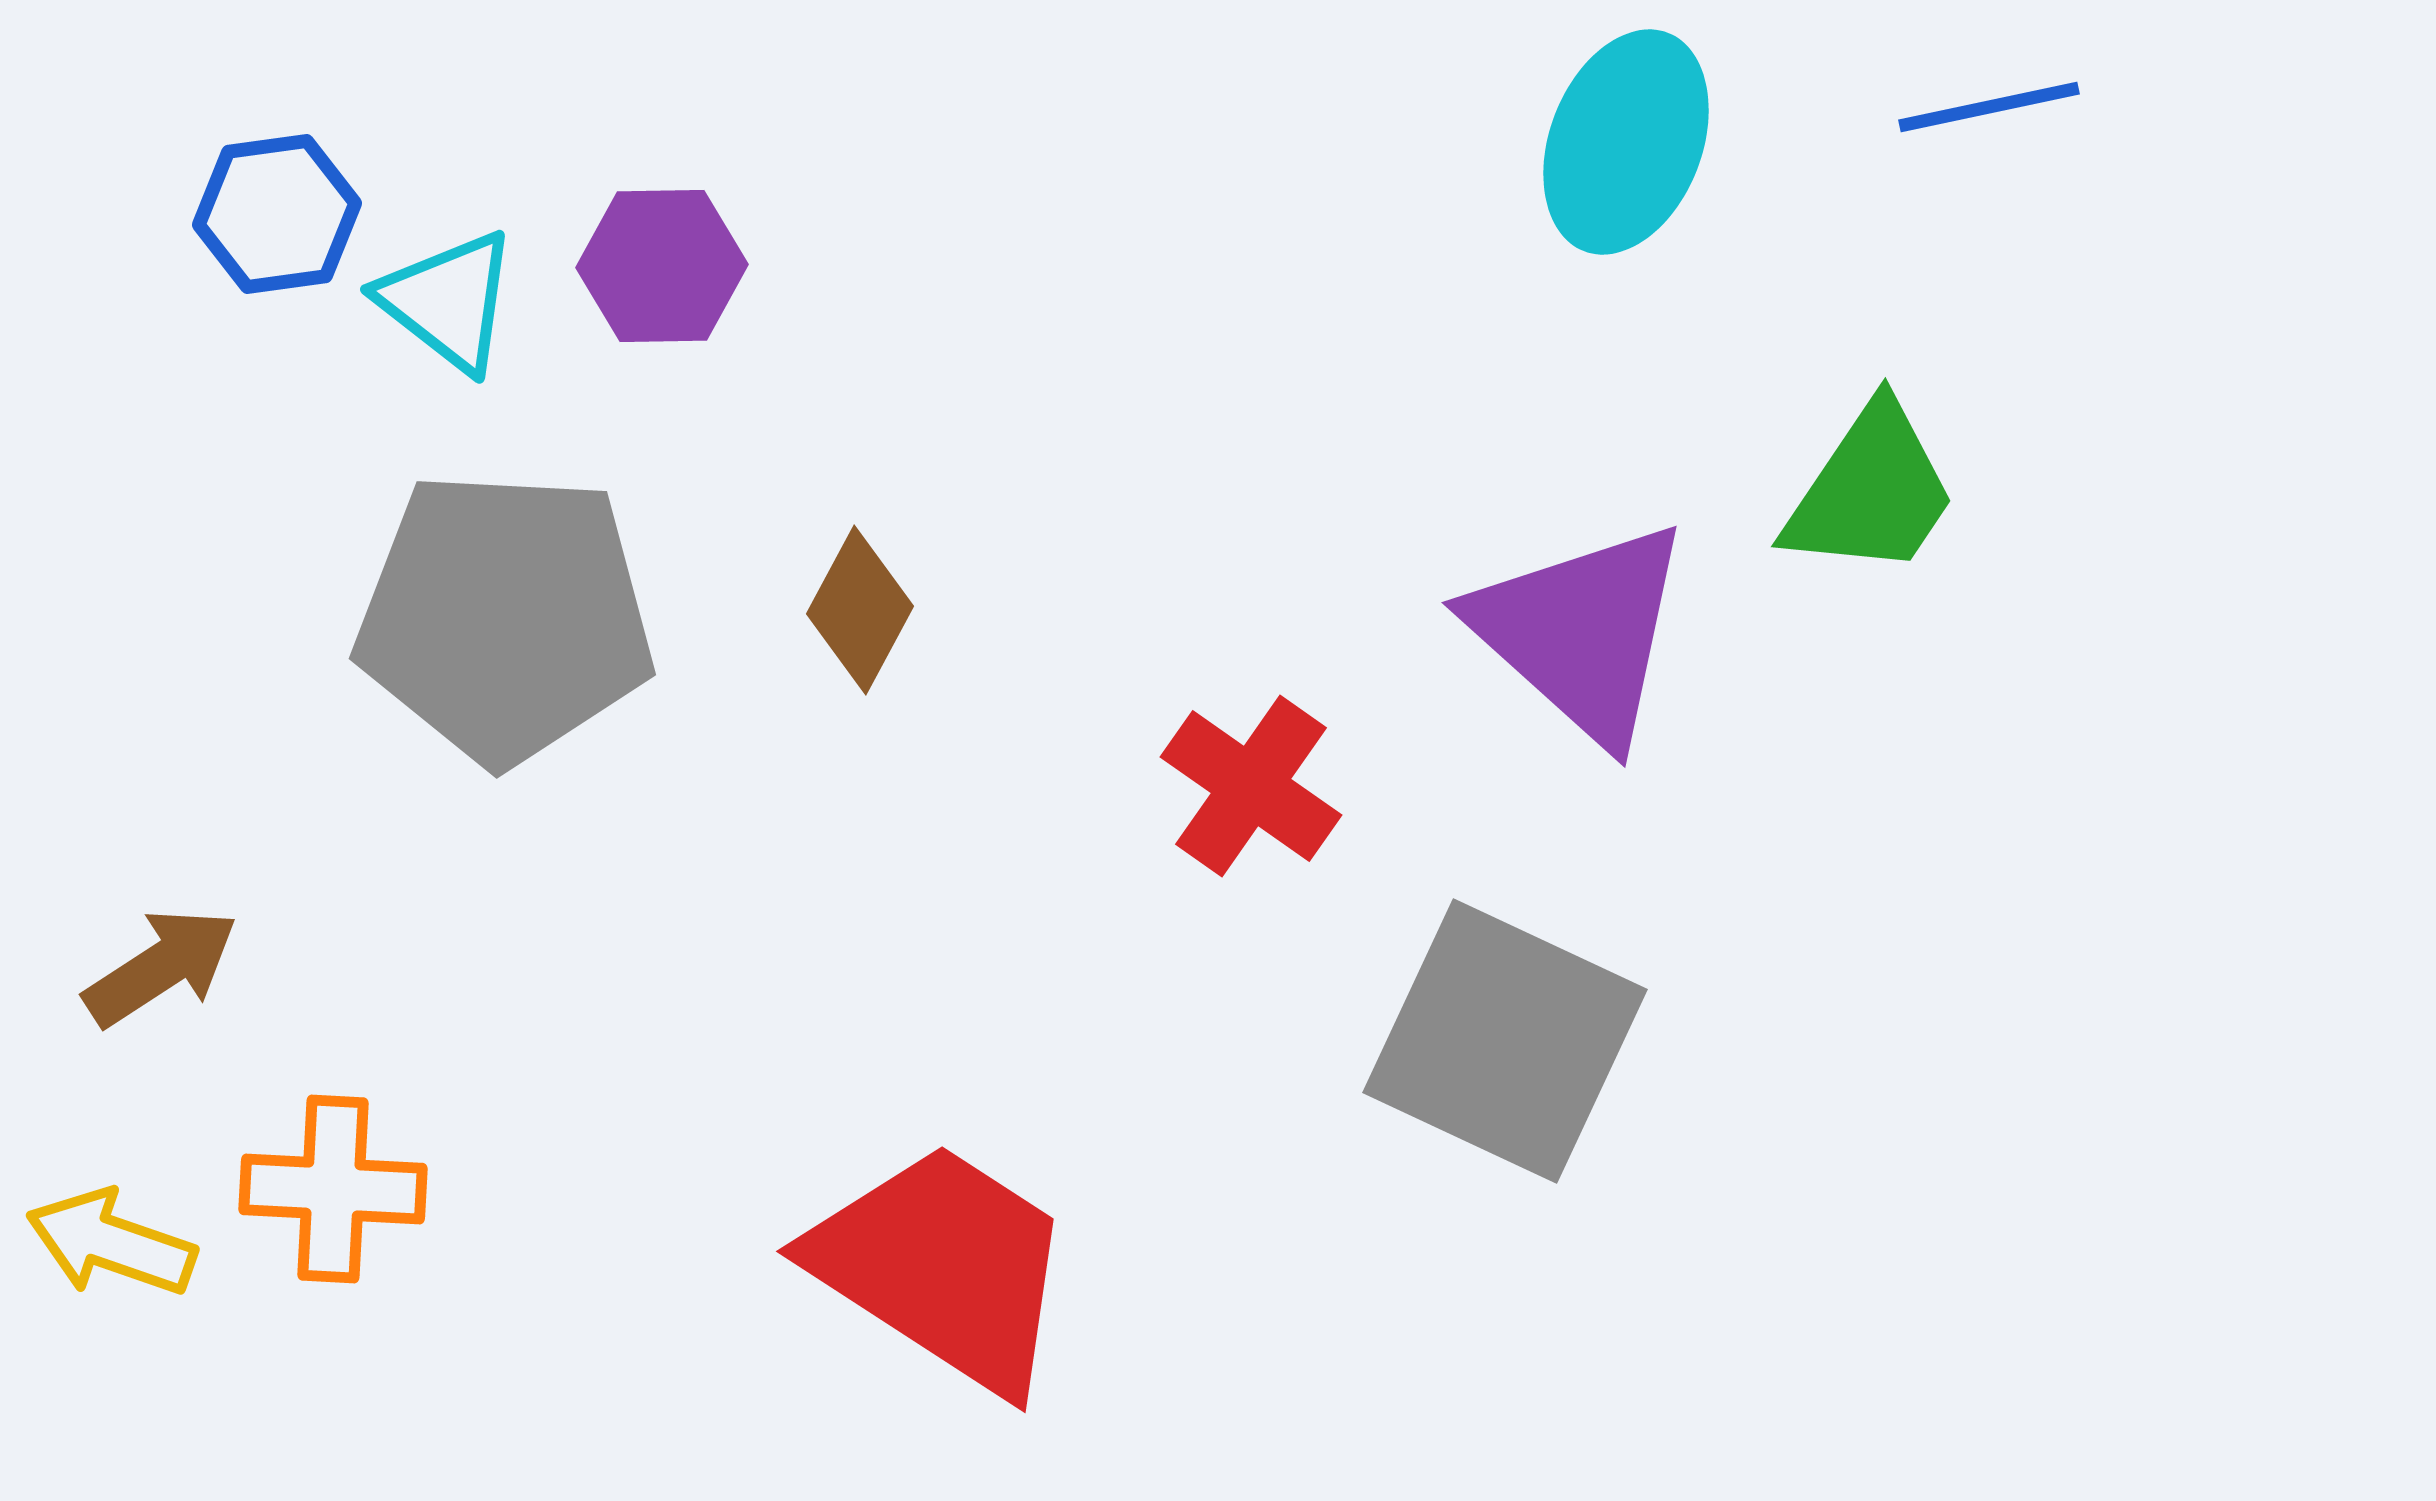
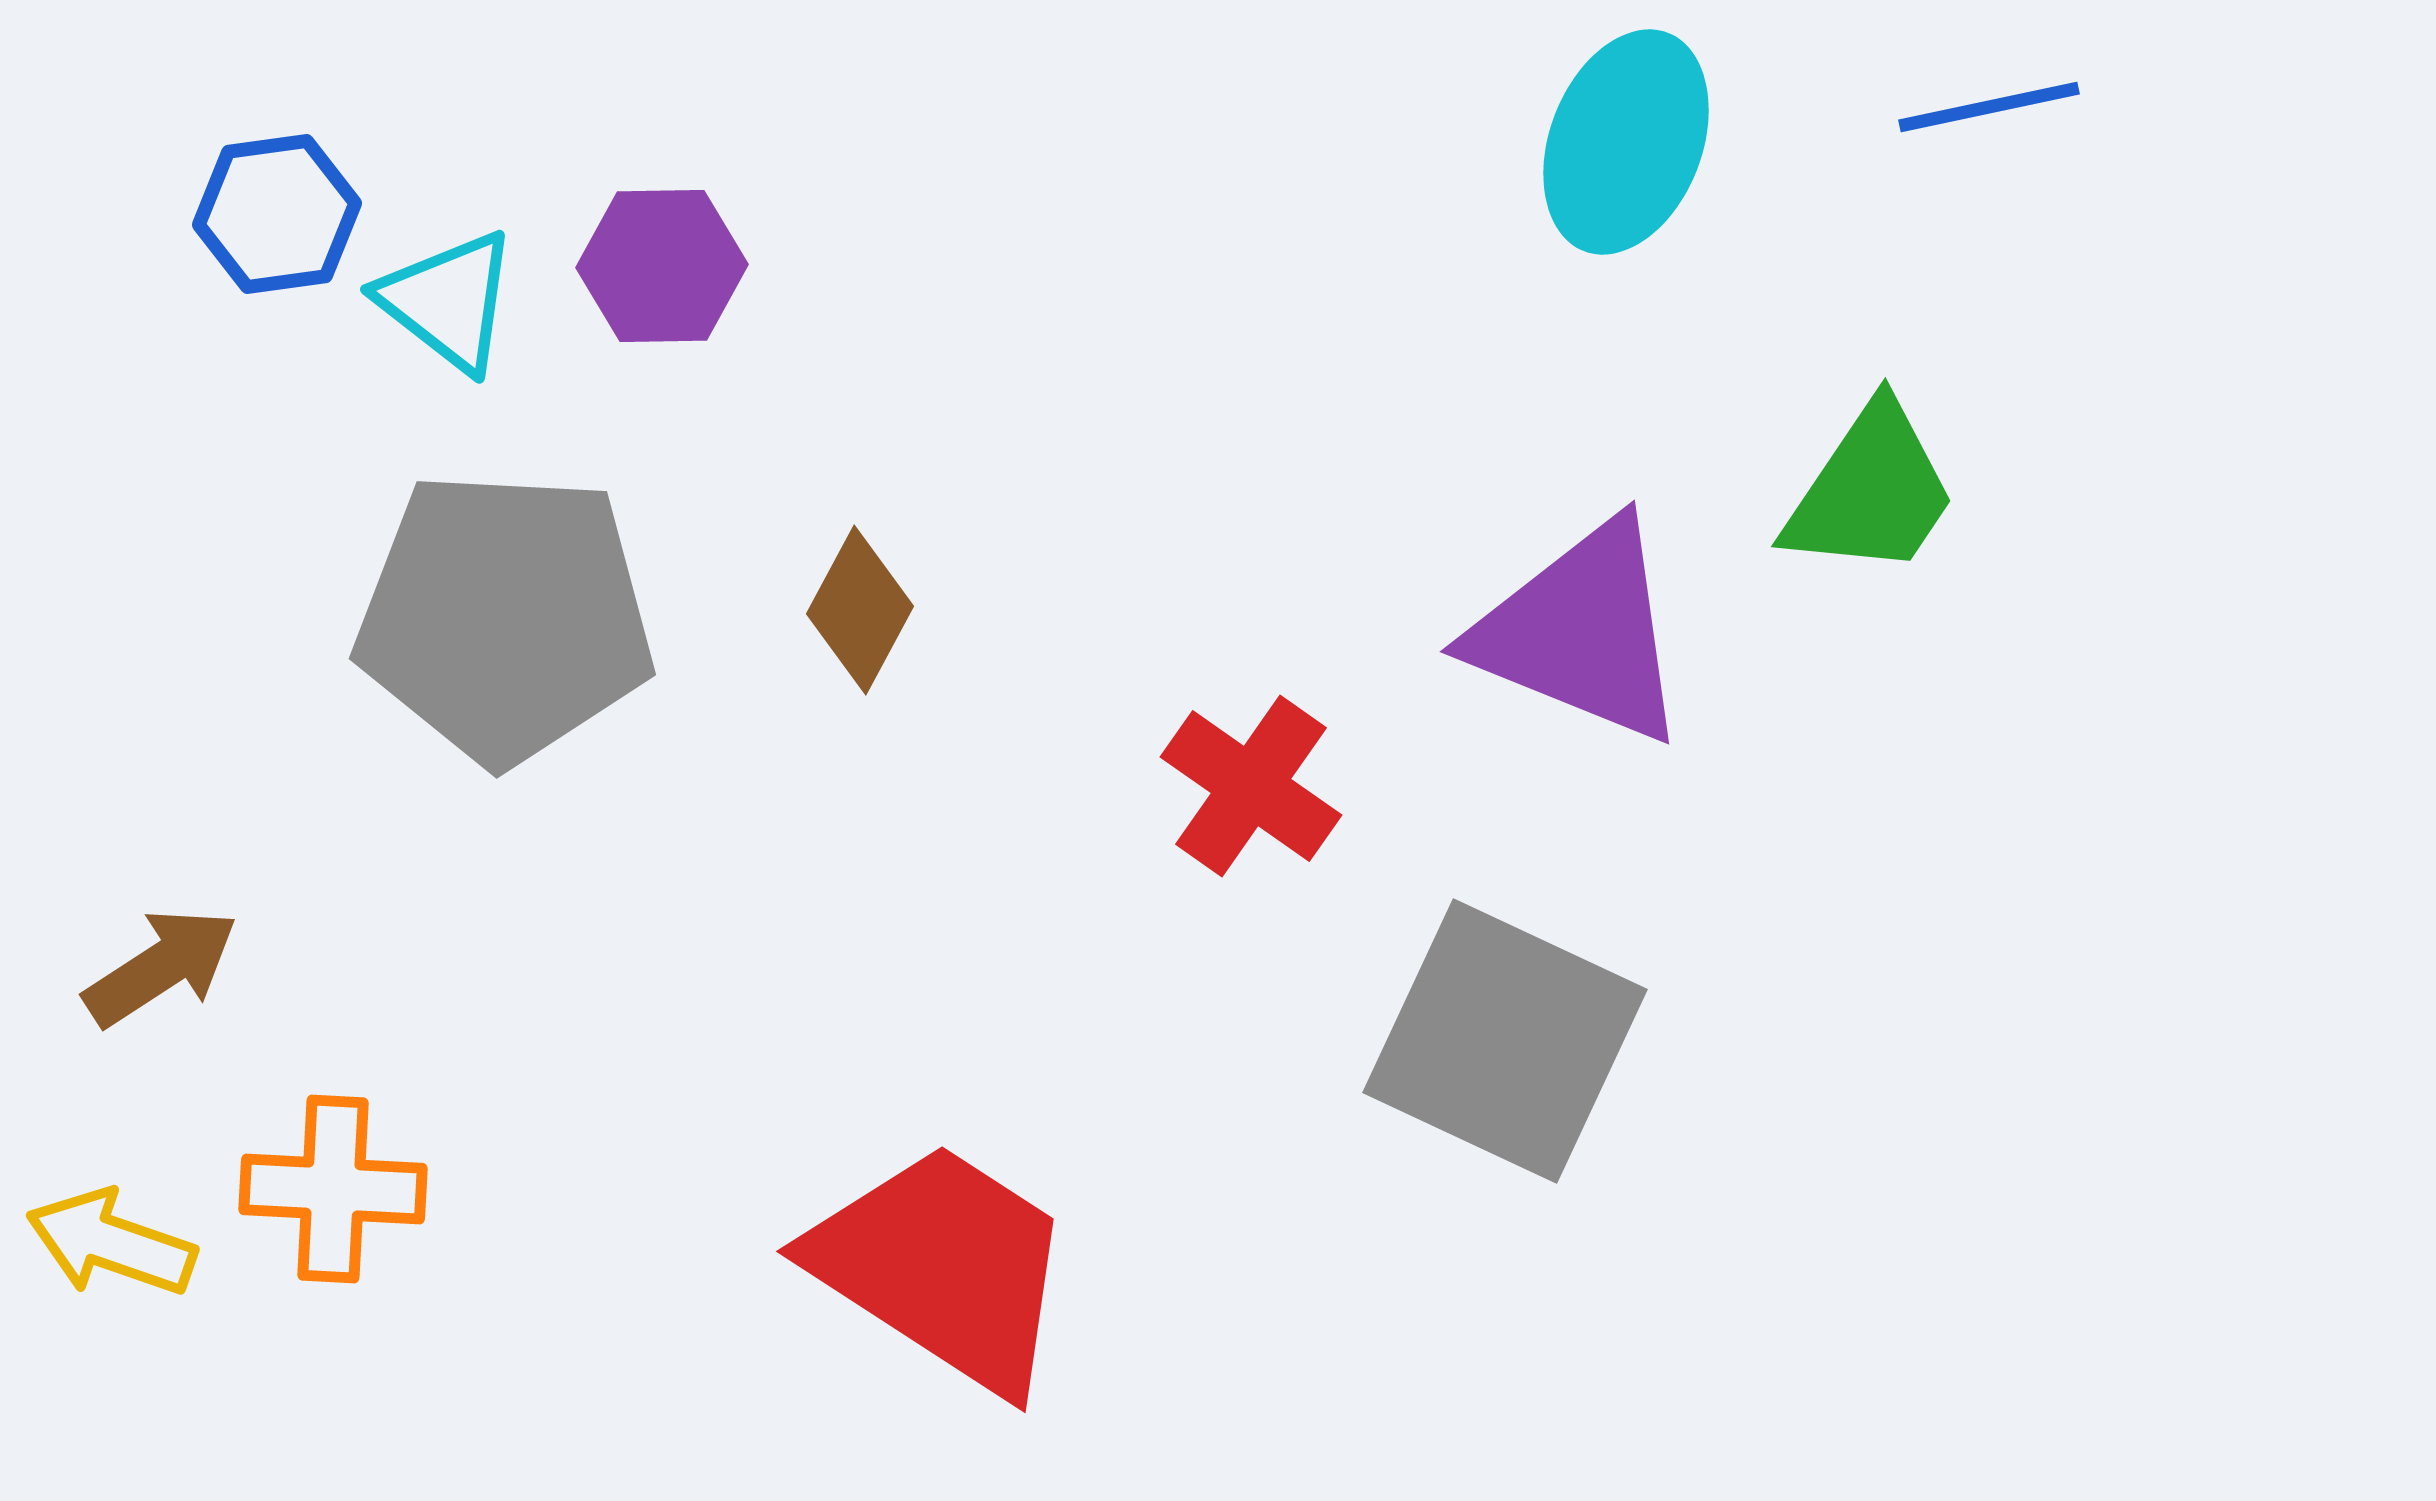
purple triangle: rotated 20 degrees counterclockwise
